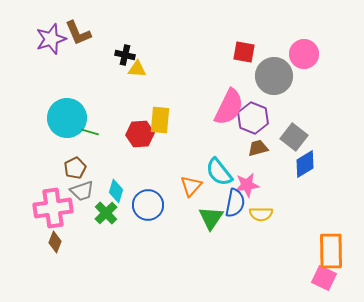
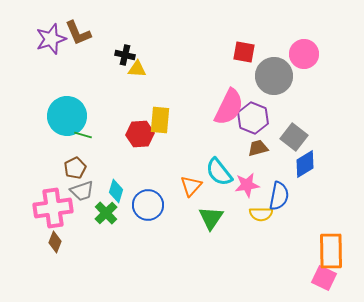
cyan circle: moved 2 px up
green line: moved 7 px left, 3 px down
blue semicircle: moved 44 px right, 7 px up
